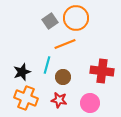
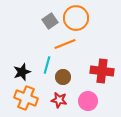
pink circle: moved 2 px left, 2 px up
